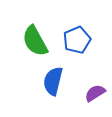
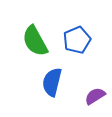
blue semicircle: moved 1 px left, 1 px down
purple semicircle: moved 3 px down
